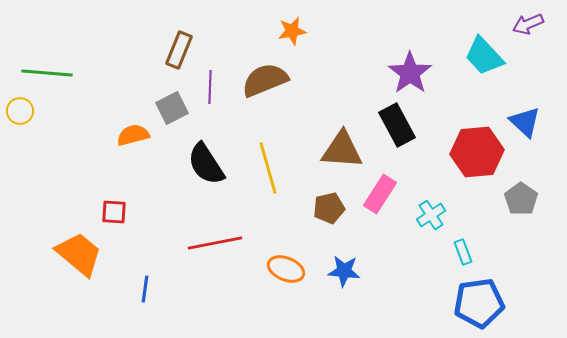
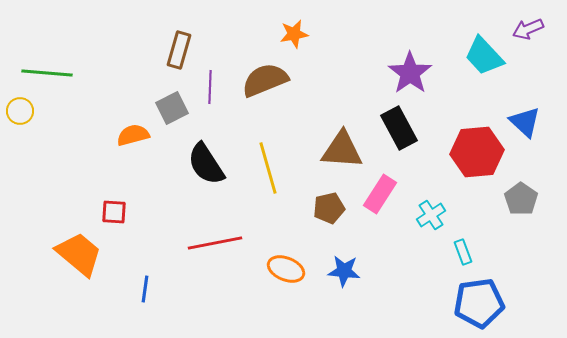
purple arrow: moved 5 px down
orange star: moved 2 px right, 3 px down
brown rectangle: rotated 6 degrees counterclockwise
black rectangle: moved 2 px right, 3 px down
